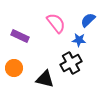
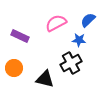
pink semicircle: rotated 80 degrees counterclockwise
